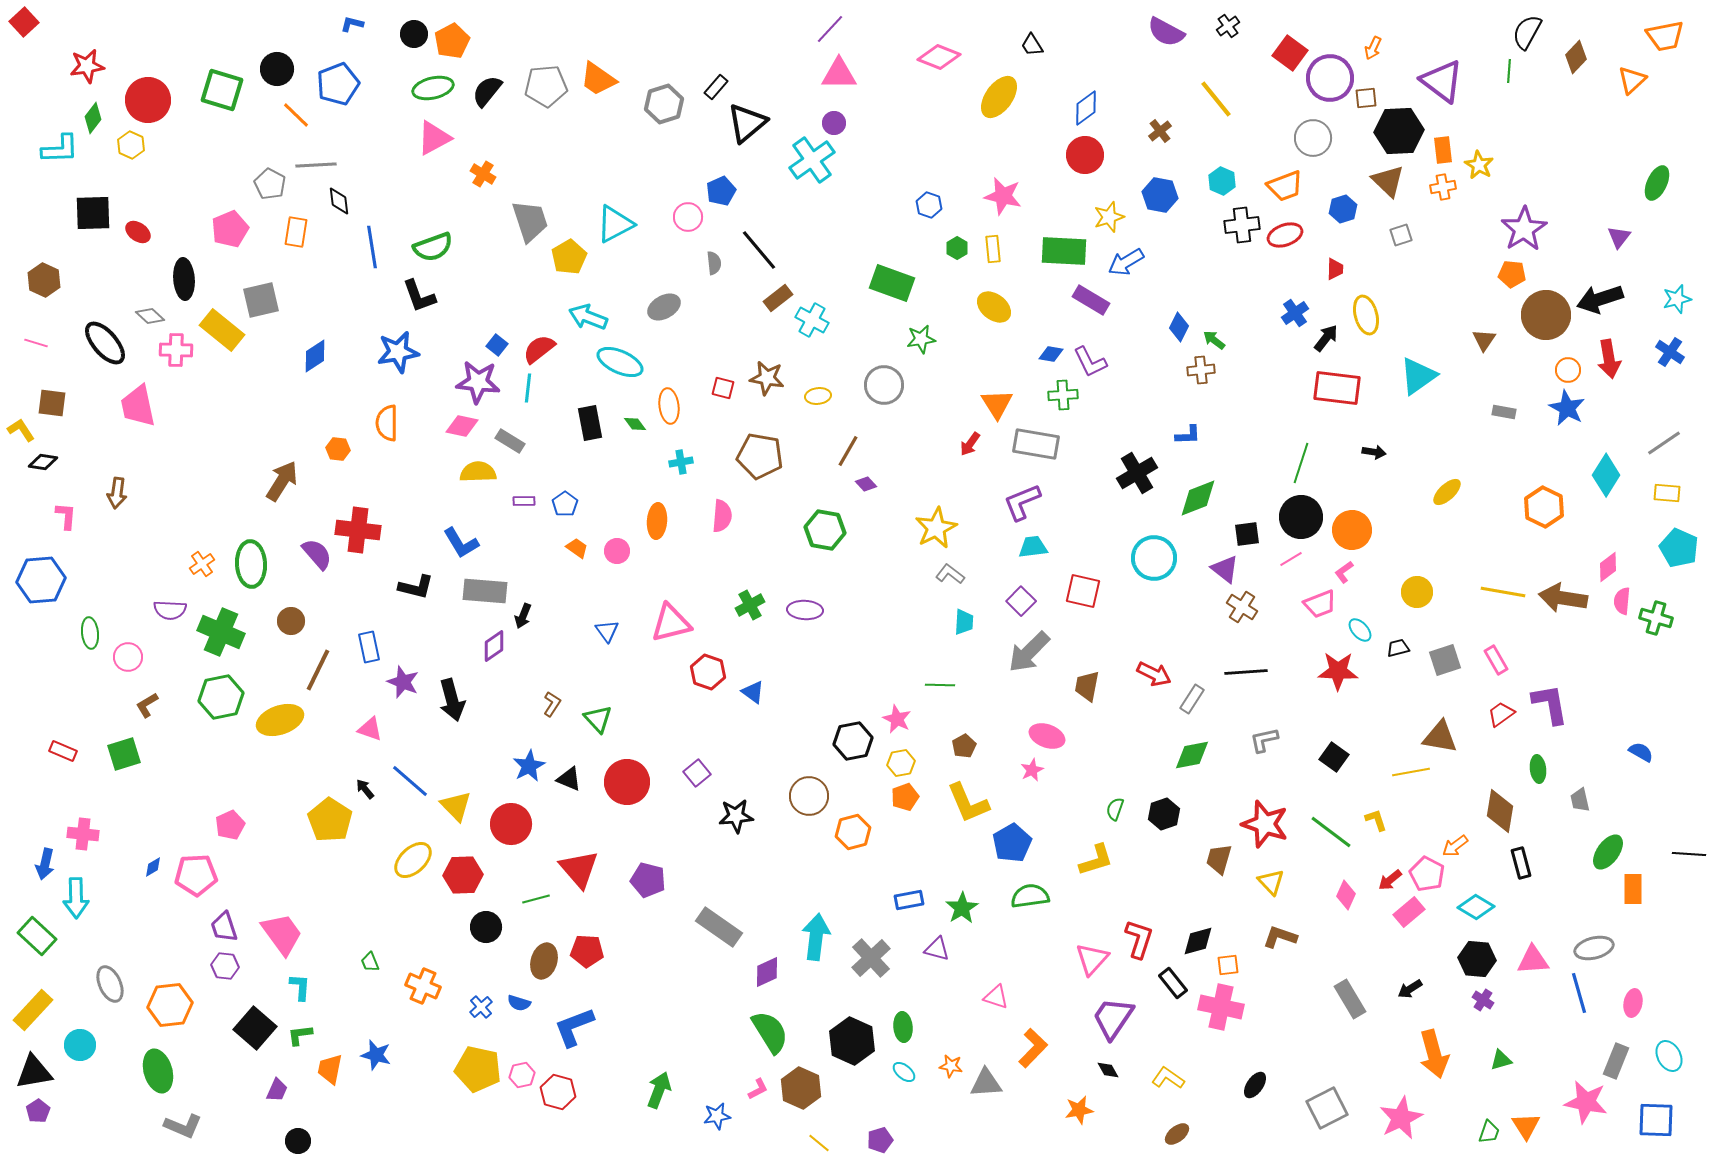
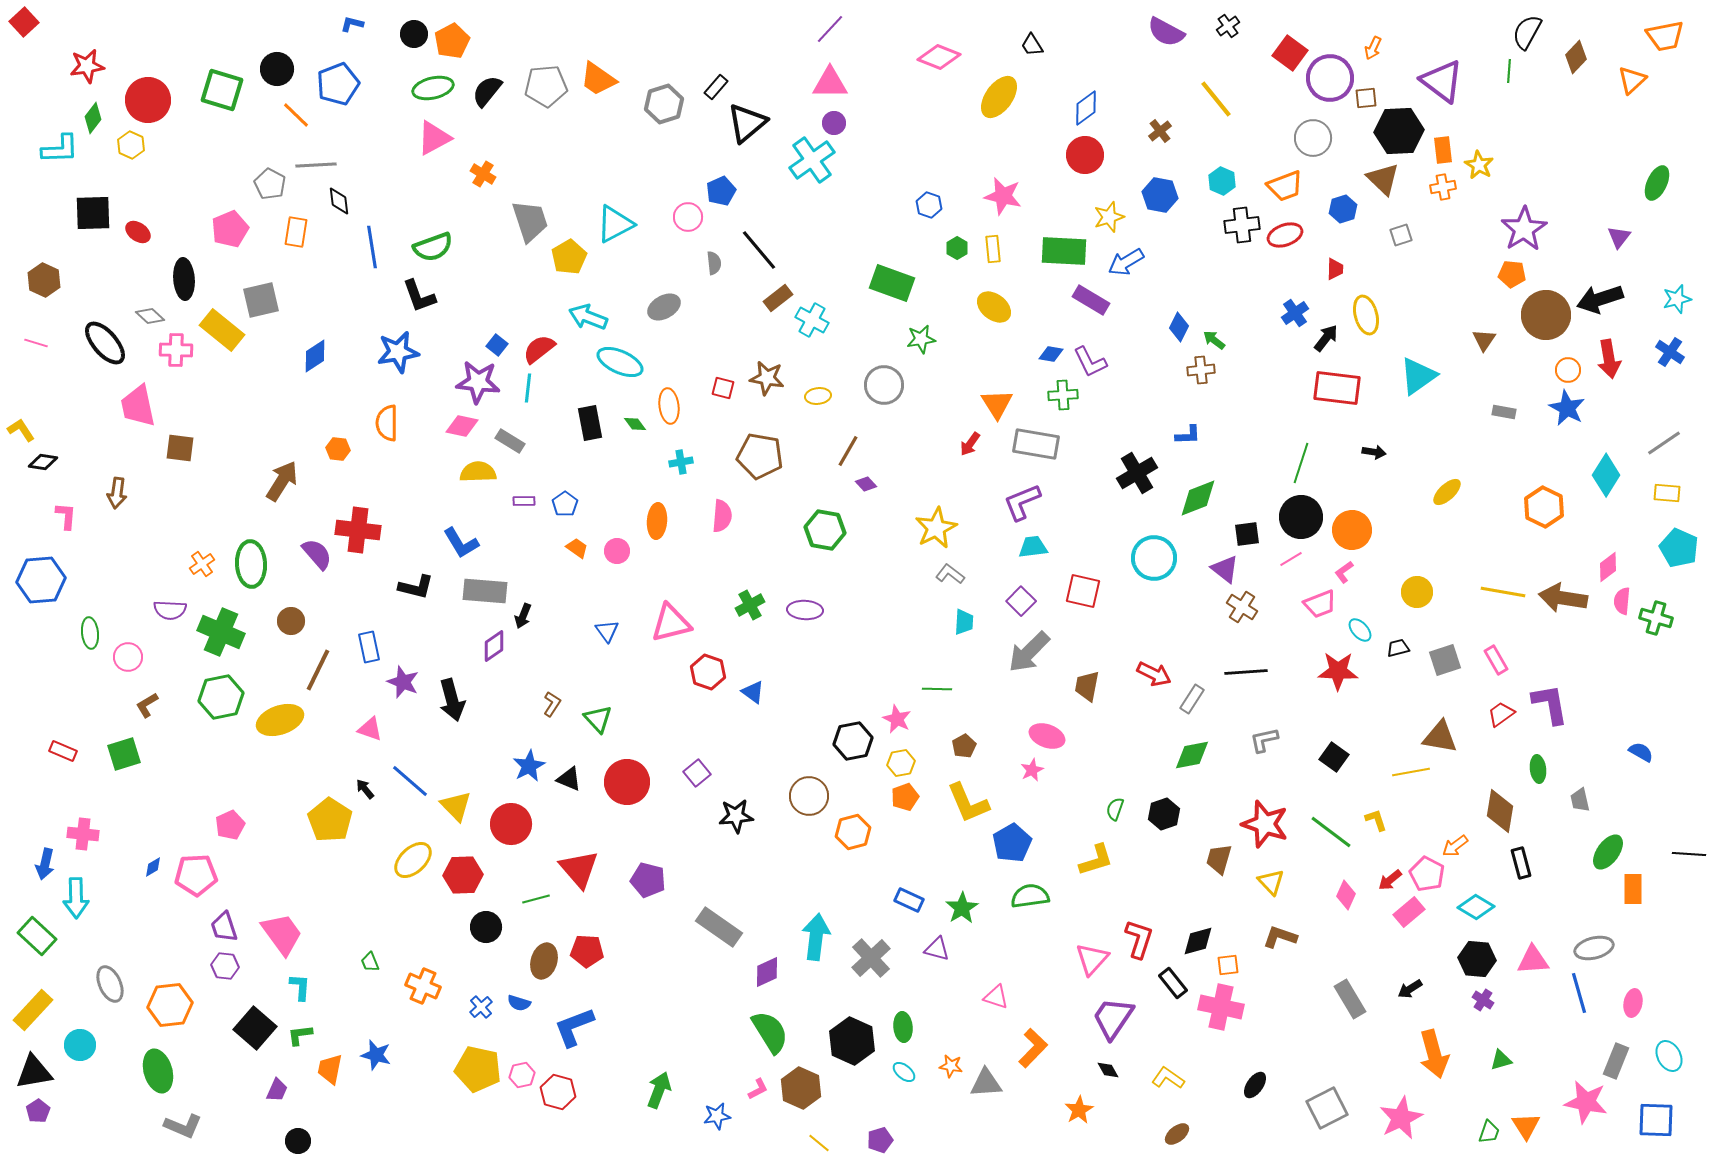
pink triangle at (839, 74): moved 9 px left, 9 px down
brown triangle at (1388, 181): moved 5 px left, 2 px up
brown square at (52, 403): moved 128 px right, 45 px down
green line at (940, 685): moved 3 px left, 4 px down
blue rectangle at (909, 900): rotated 36 degrees clockwise
orange star at (1079, 1110): rotated 20 degrees counterclockwise
